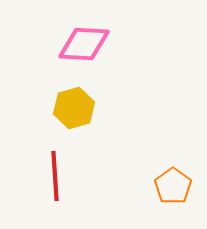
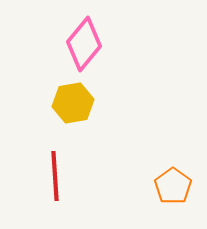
pink diamond: rotated 54 degrees counterclockwise
yellow hexagon: moved 1 px left, 5 px up; rotated 6 degrees clockwise
